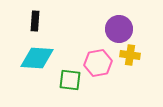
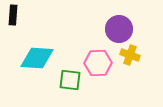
black rectangle: moved 22 px left, 6 px up
yellow cross: rotated 12 degrees clockwise
pink hexagon: rotated 8 degrees clockwise
